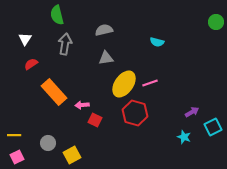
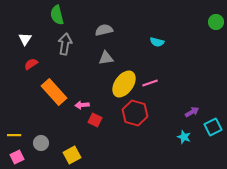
gray circle: moved 7 px left
